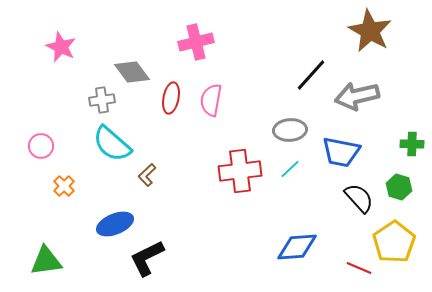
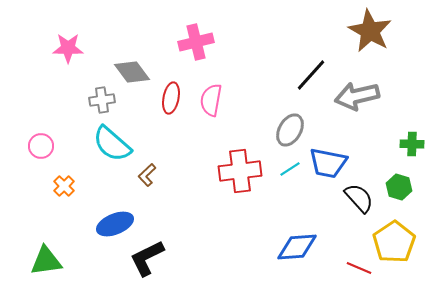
pink star: moved 7 px right, 1 px down; rotated 24 degrees counterclockwise
gray ellipse: rotated 56 degrees counterclockwise
blue trapezoid: moved 13 px left, 11 px down
cyan line: rotated 10 degrees clockwise
